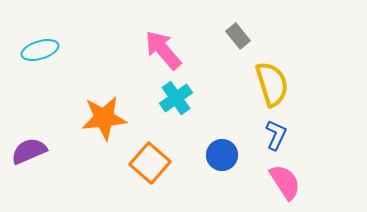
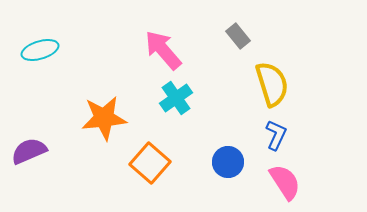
blue circle: moved 6 px right, 7 px down
